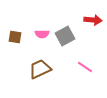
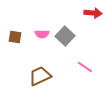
red arrow: moved 7 px up
gray square: rotated 18 degrees counterclockwise
brown trapezoid: moved 7 px down
